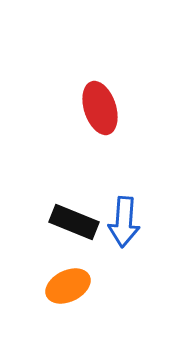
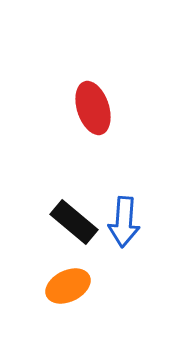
red ellipse: moved 7 px left
black rectangle: rotated 18 degrees clockwise
